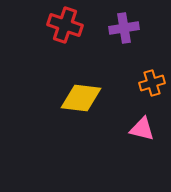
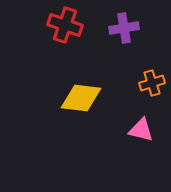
pink triangle: moved 1 px left, 1 px down
